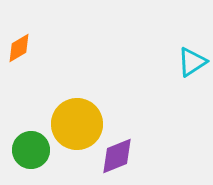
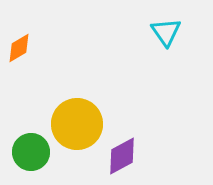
cyan triangle: moved 26 px left, 30 px up; rotated 32 degrees counterclockwise
green circle: moved 2 px down
purple diamond: moved 5 px right; rotated 6 degrees counterclockwise
